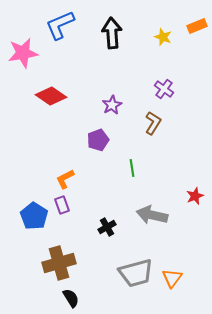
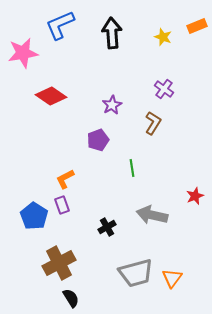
brown cross: rotated 12 degrees counterclockwise
